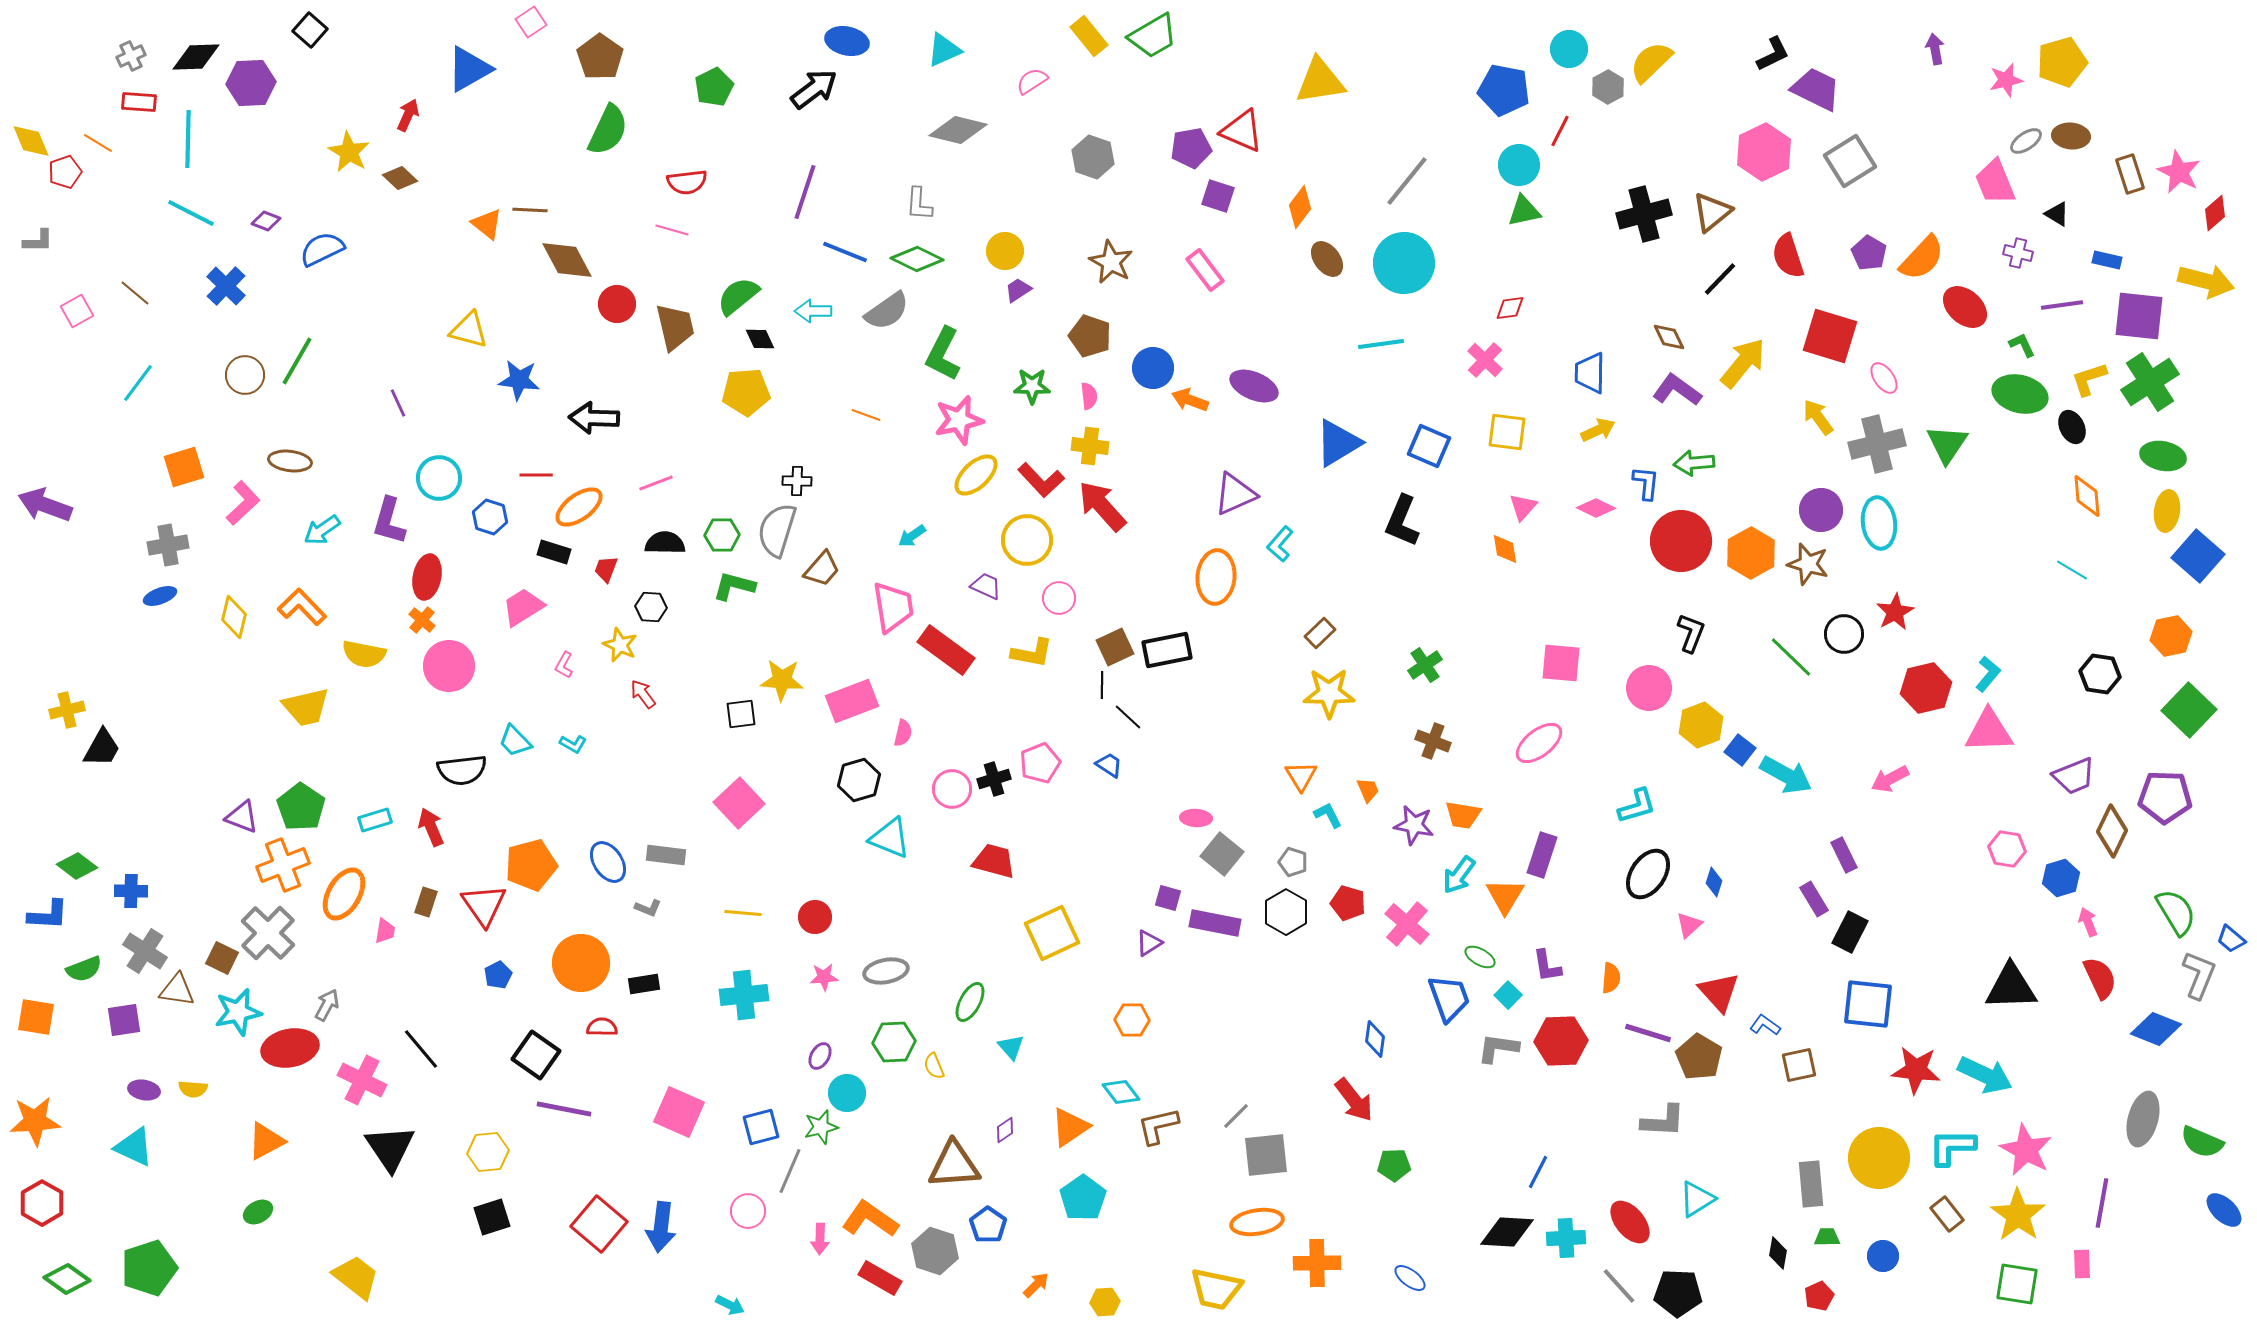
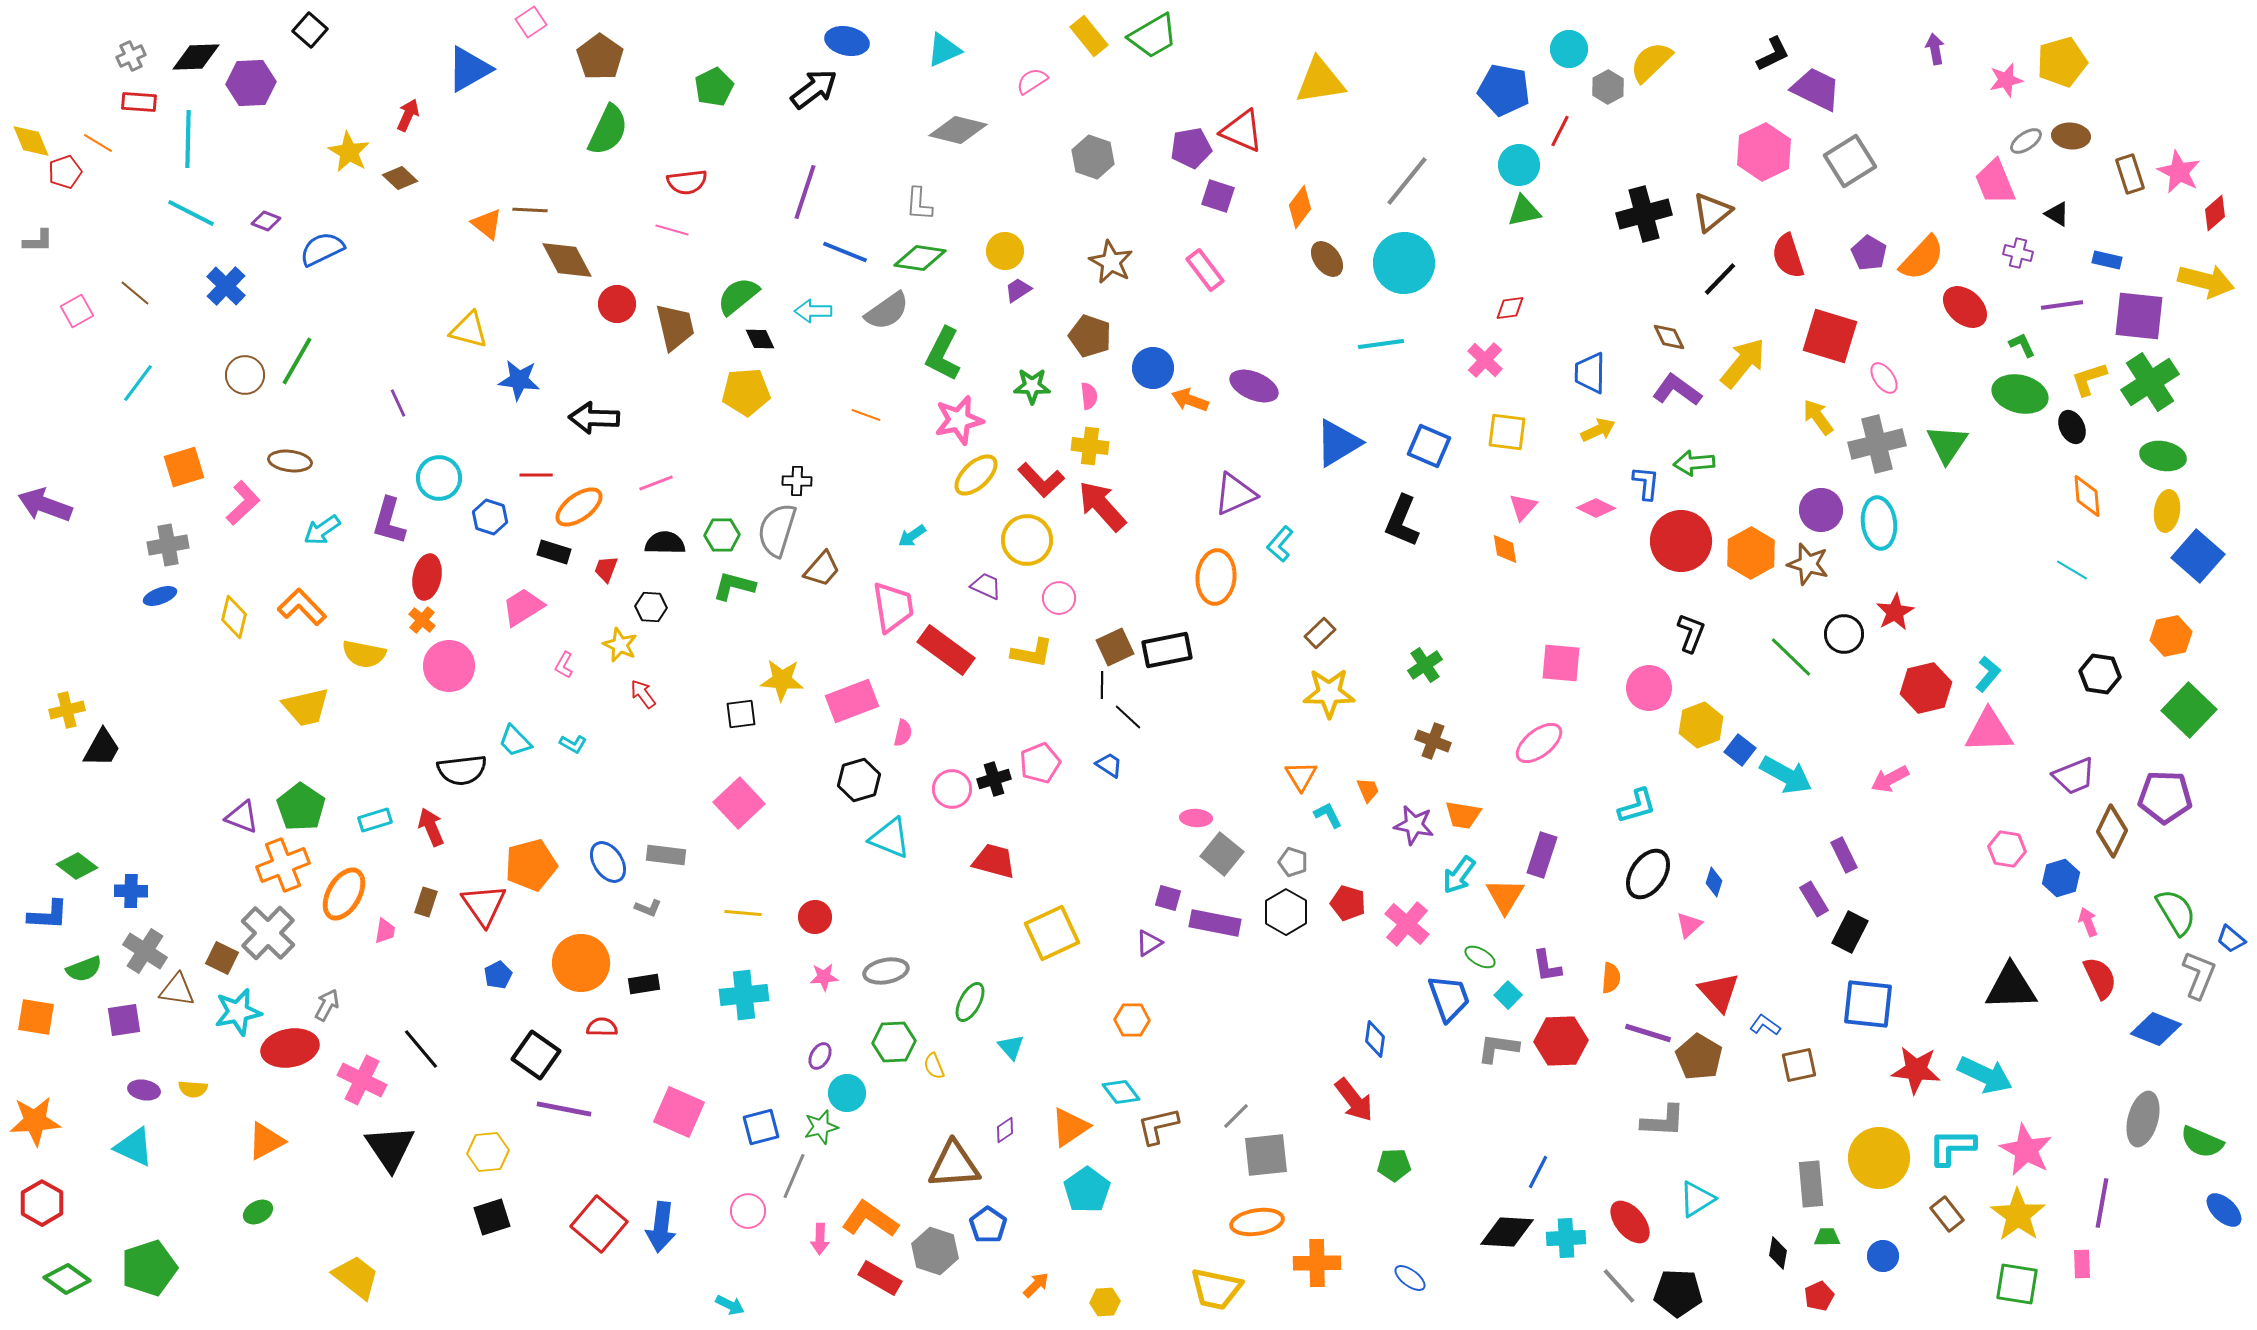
green diamond at (917, 259): moved 3 px right, 1 px up; rotated 18 degrees counterclockwise
gray line at (790, 1171): moved 4 px right, 5 px down
cyan pentagon at (1083, 1198): moved 4 px right, 8 px up
